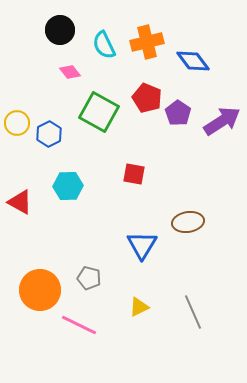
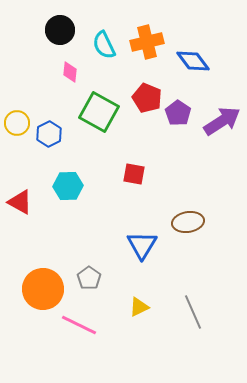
pink diamond: rotated 45 degrees clockwise
gray pentagon: rotated 20 degrees clockwise
orange circle: moved 3 px right, 1 px up
